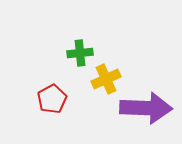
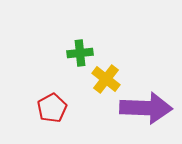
yellow cross: rotated 28 degrees counterclockwise
red pentagon: moved 9 px down
